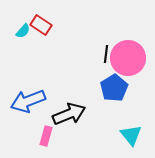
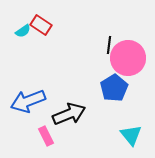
cyan semicircle: rotated 14 degrees clockwise
black line: moved 3 px right, 9 px up
pink rectangle: rotated 42 degrees counterclockwise
